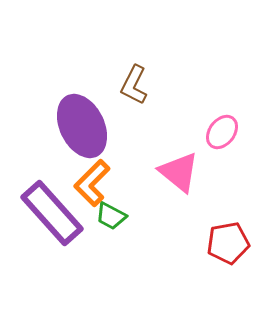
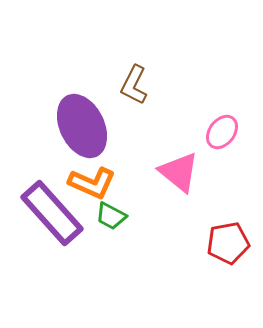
orange L-shape: rotated 111 degrees counterclockwise
